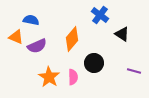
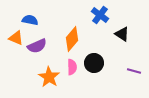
blue semicircle: moved 1 px left
orange triangle: moved 1 px down
pink semicircle: moved 1 px left, 10 px up
